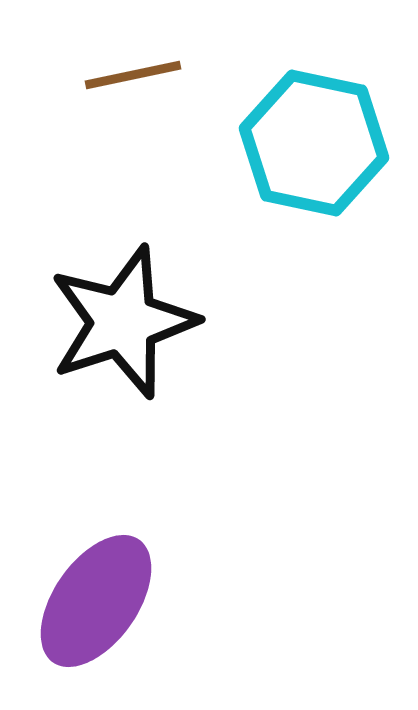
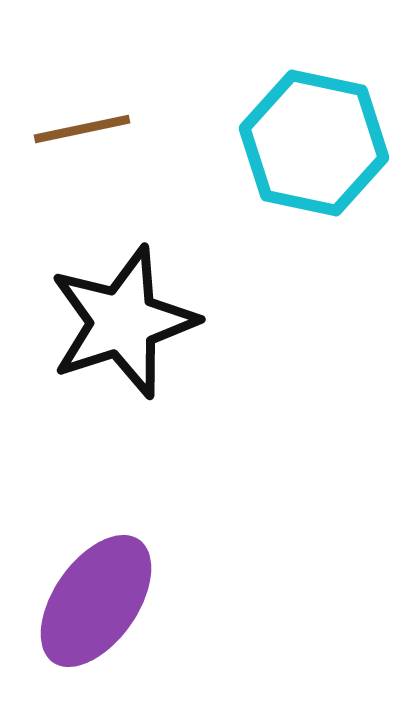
brown line: moved 51 px left, 54 px down
